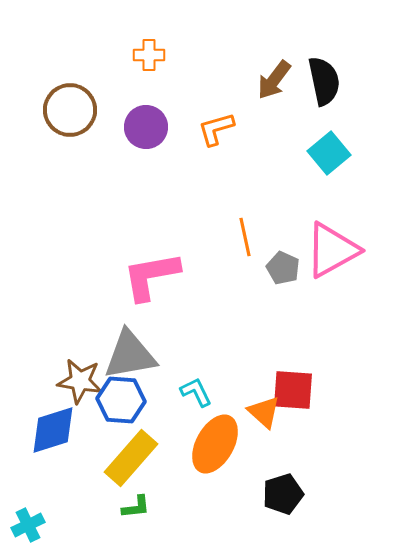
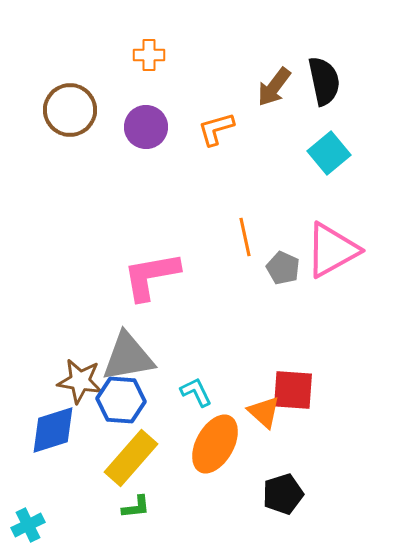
brown arrow: moved 7 px down
gray triangle: moved 2 px left, 2 px down
